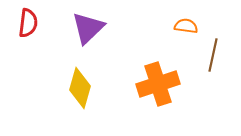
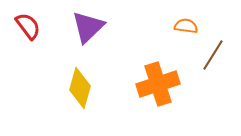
red semicircle: moved 3 px down; rotated 44 degrees counterclockwise
purple triangle: moved 1 px up
brown line: rotated 20 degrees clockwise
